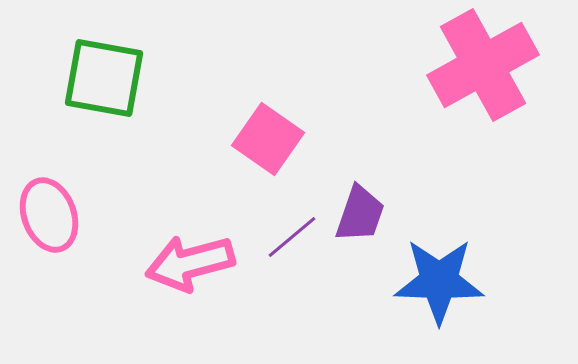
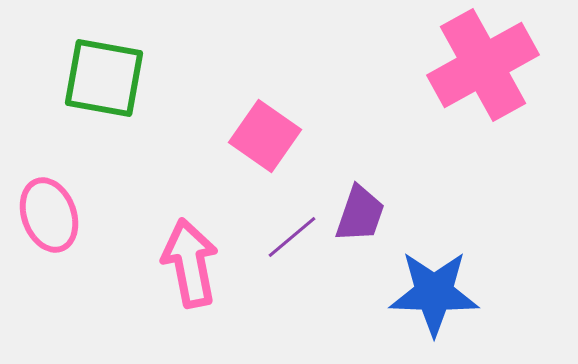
pink square: moved 3 px left, 3 px up
pink arrow: rotated 94 degrees clockwise
blue star: moved 5 px left, 12 px down
